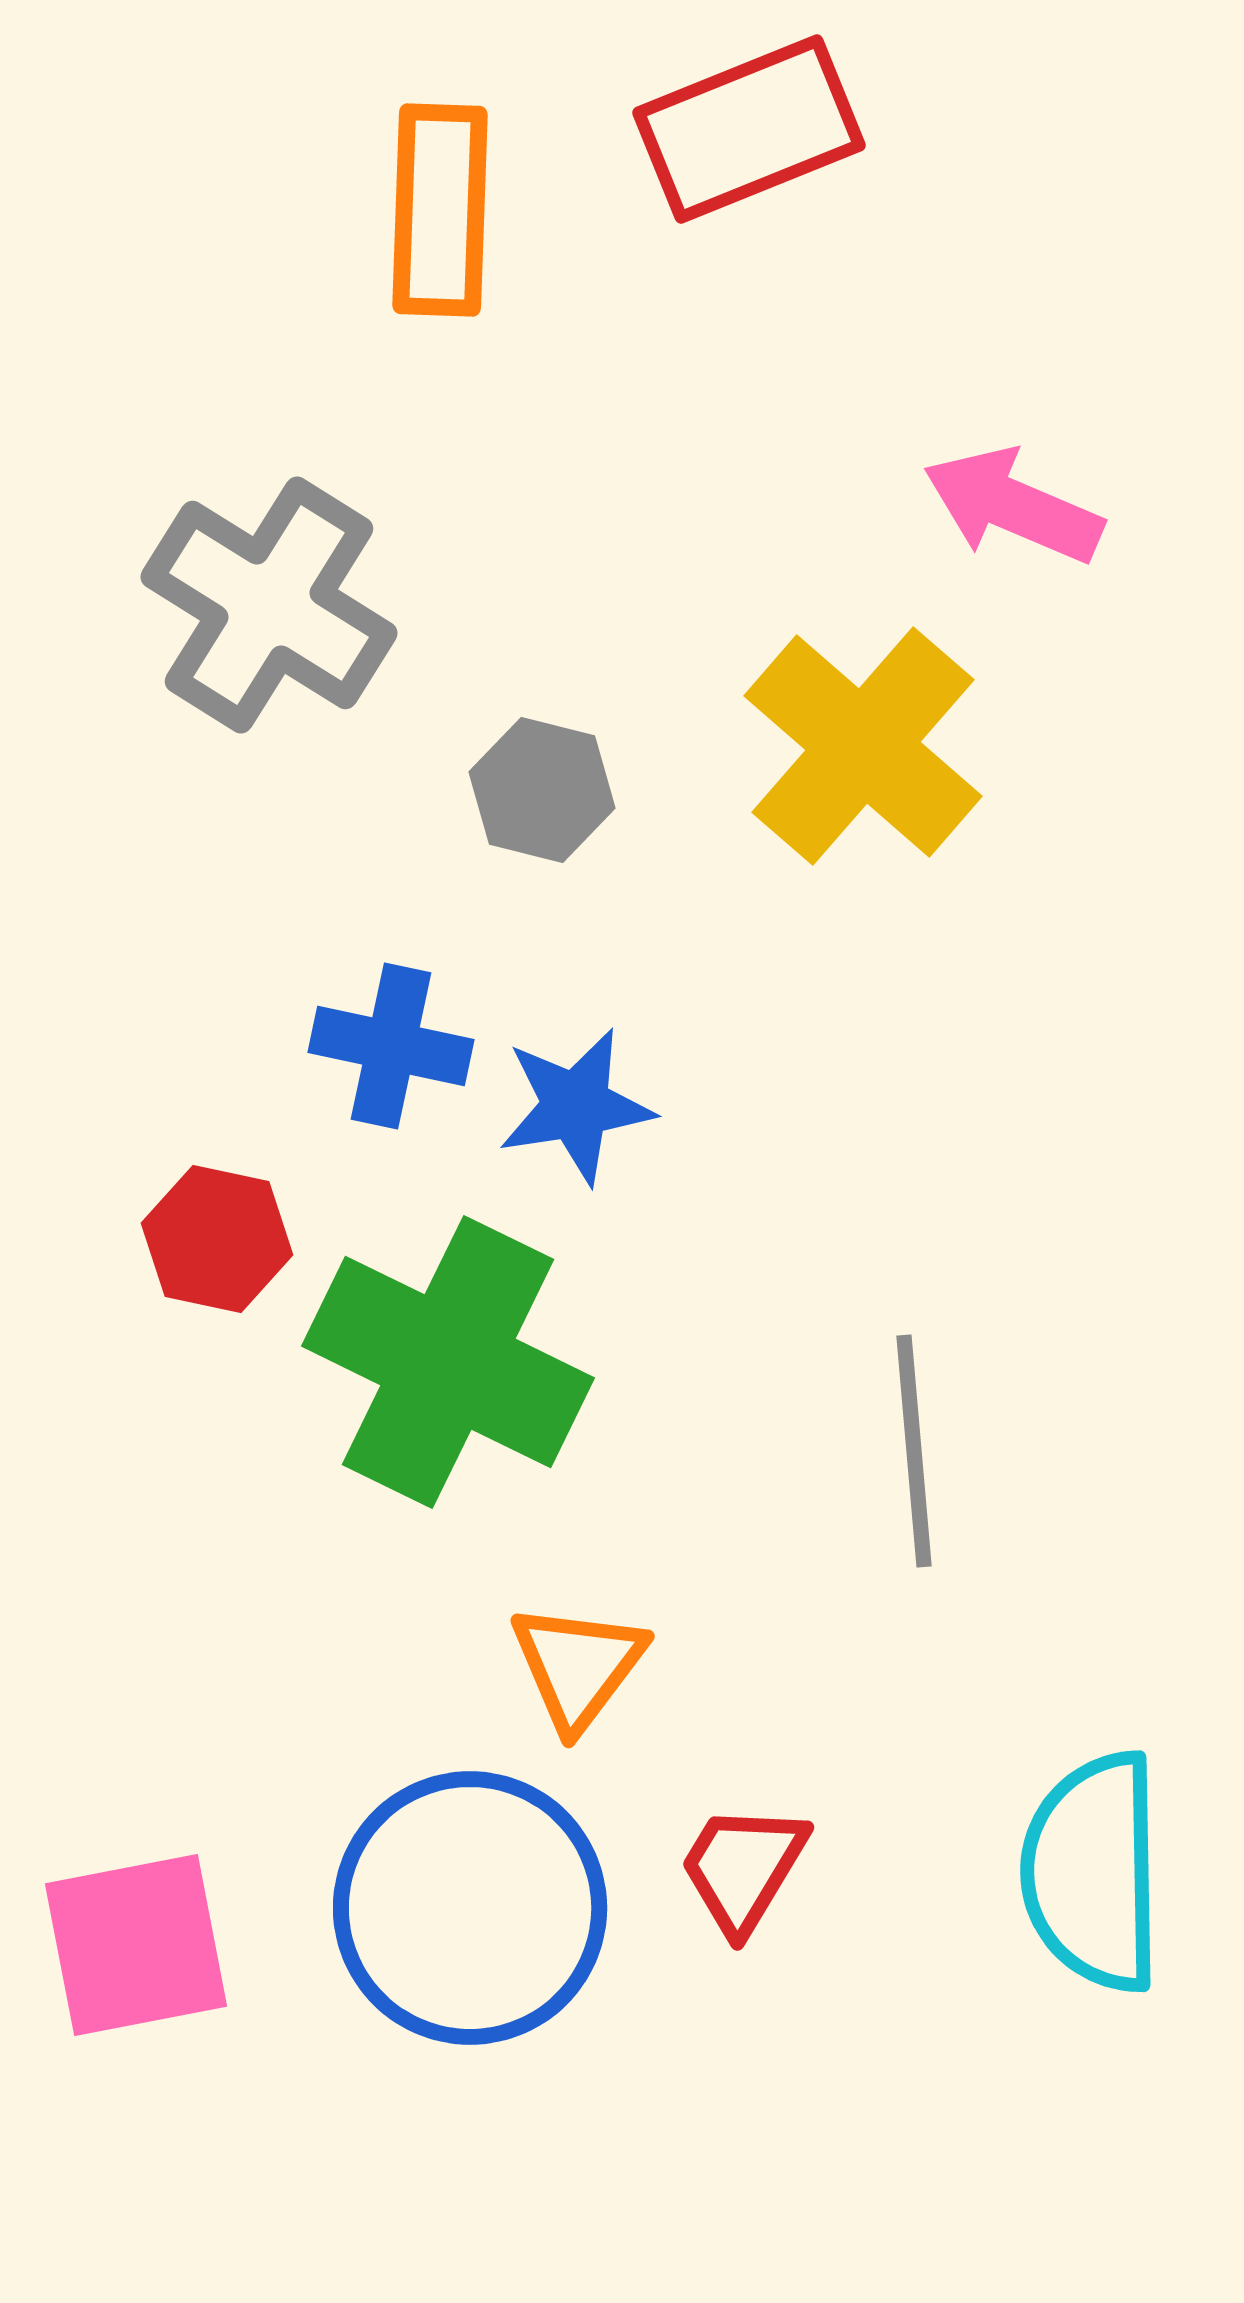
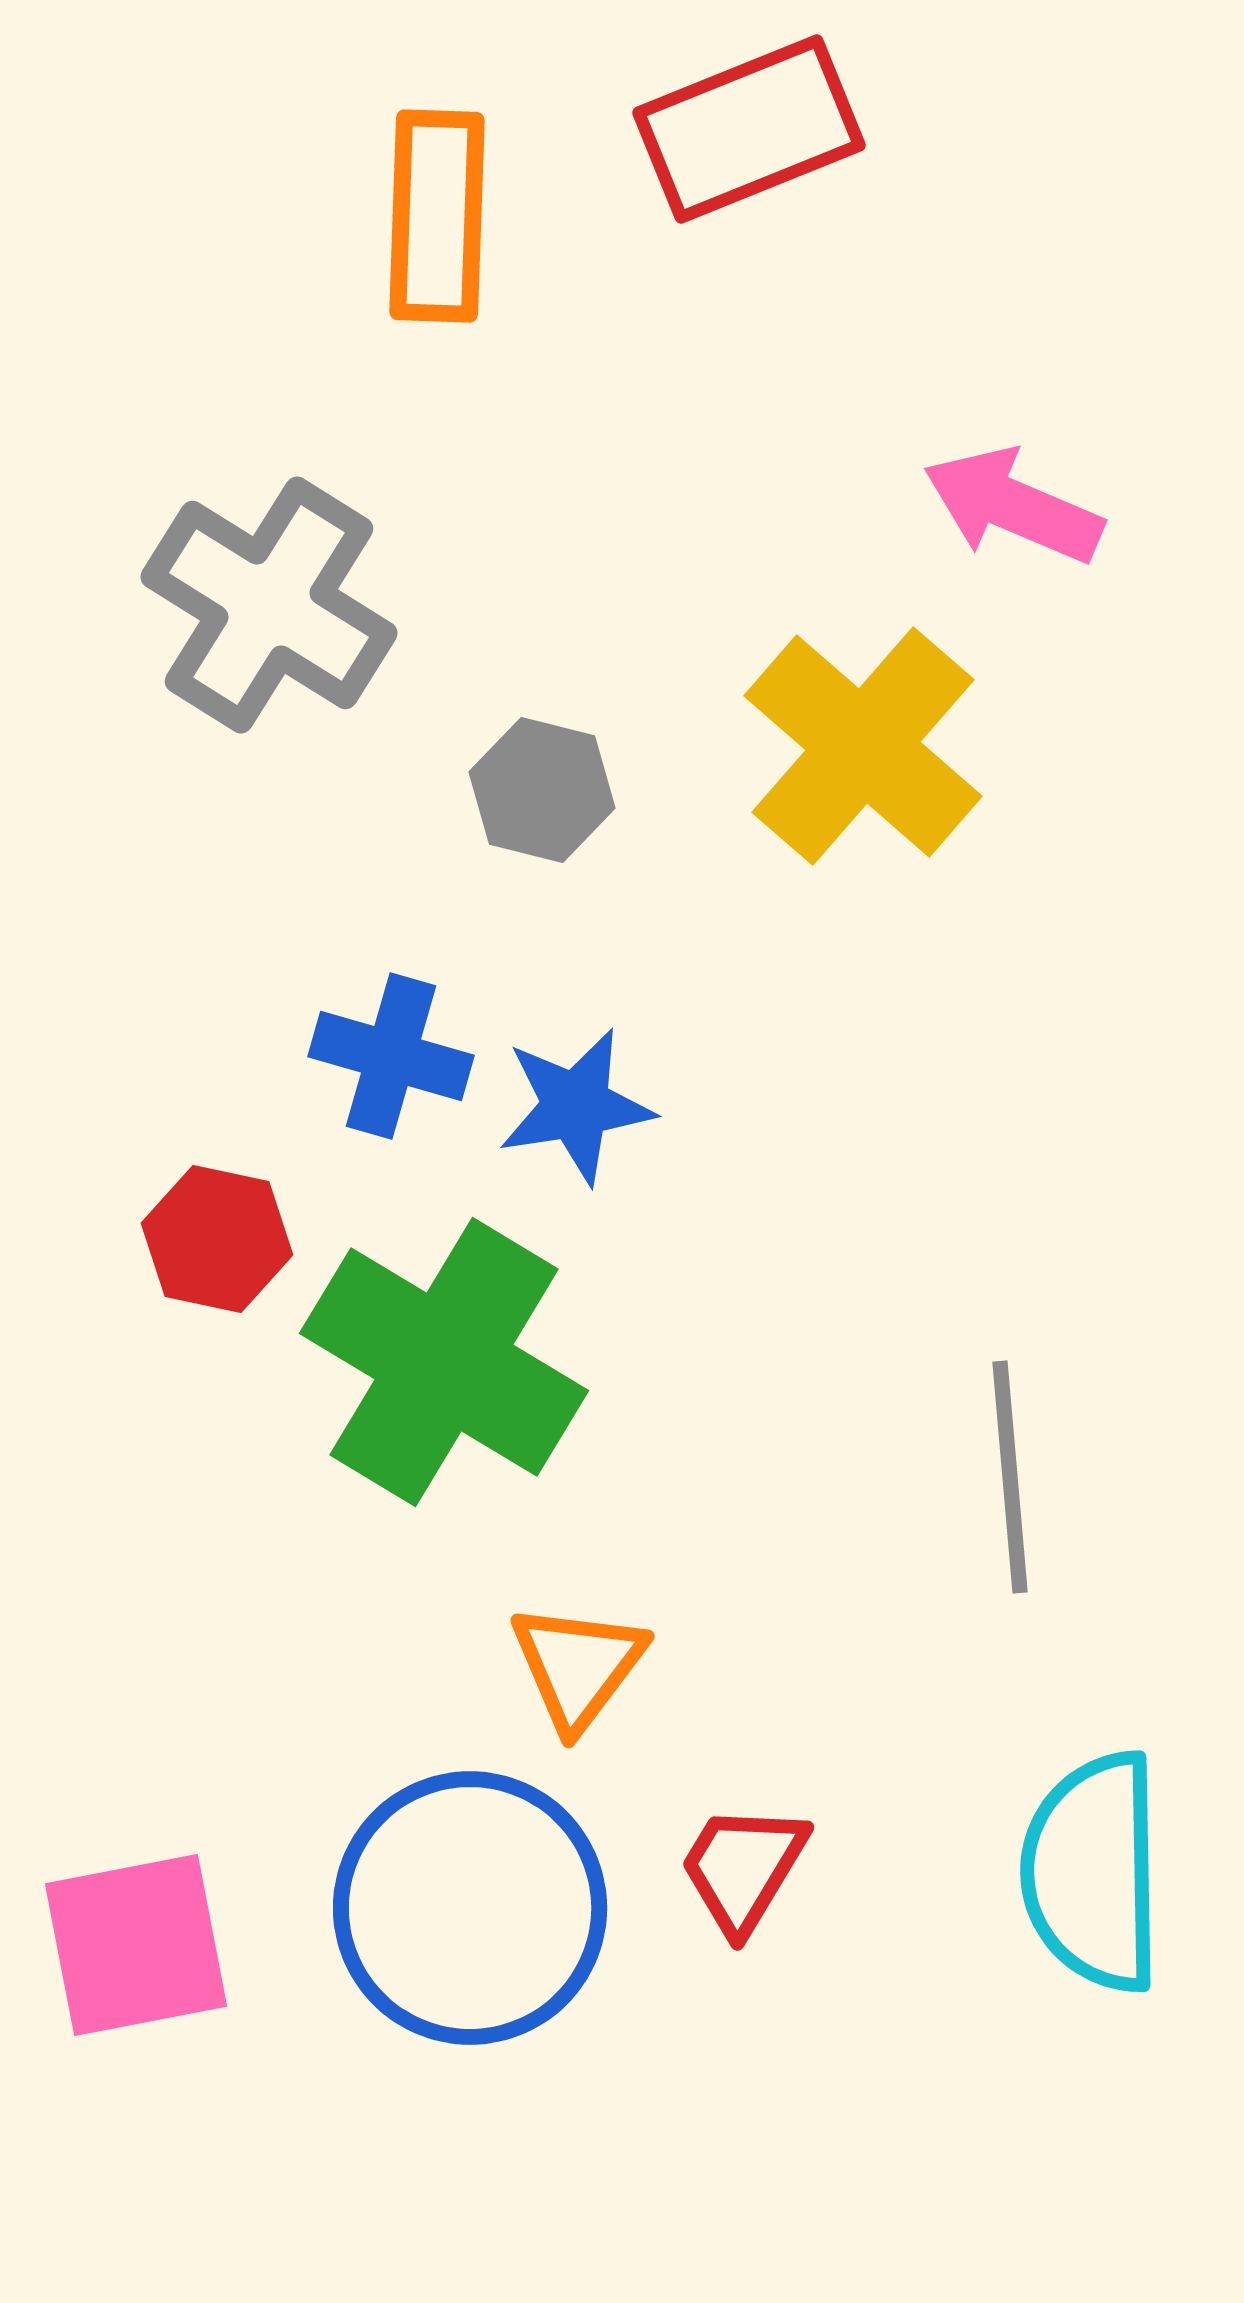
orange rectangle: moved 3 px left, 6 px down
blue cross: moved 10 px down; rotated 4 degrees clockwise
green cross: moved 4 px left; rotated 5 degrees clockwise
gray line: moved 96 px right, 26 px down
